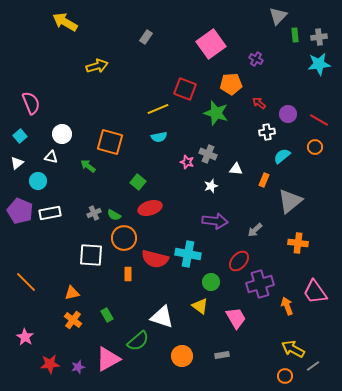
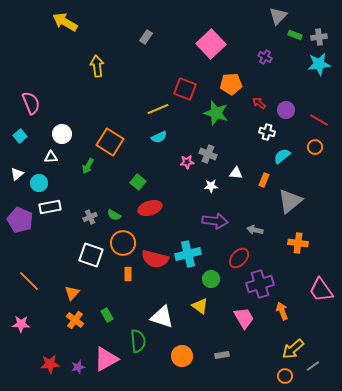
green rectangle at (295, 35): rotated 64 degrees counterclockwise
pink square at (211, 44): rotated 8 degrees counterclockwise
purple cross at (256, 59): moved 9 px right, 2 px up
yellow arrow at (97, 66): rotated 80 degrees counterclockwise
purple circle at (288, 114): moved 2 px left, 4 px up
white cross at (267, 132): rotated 21 degrees clockwise
cyan semicircle at (159, 137): rotated 14 degrees counterclockwise
orange square at (110, 142): rotated 16 degrees clockwise
white triangle at (51, 157): rotated 16 degrees counterclockwise
pink star at (187, 162): rotated 24 degrees counterclockwise
white triangle at (17, 163): moved 11 px down
green arrow at (88, 166): rotated 98 degrees counterclockwise
white triangle at (236, 169): moved 4 px down
cyan circle at (38, 181): moved 1 px right, 2 px down
white star at (211, 186): rotated 16 degrees clockwise
purple pentagon at (20, 211): moved 9 px down
white rectangle at (50, 213): moved 6 px up
gray cross at (94, 213): moved 4 px left, 4 px down
gray arrow at (255, 230): rotated 56 degrees clockwise
orange circle at (124, 238): moved 1 px left, 5 px down
cyan cross at (188, 254): rotated 25 degrees counterclockwise
white square at (91, 255): rotated 15 degrees clockwise
red ellipse at (239, 261): moved 3 px up
orange line at (26, 282): moved 3 px right, 1 px up
green circle at (211, 282): moved 3 px up
pink trapezoid at (315, 292): moved 6 px right, 2 px up
orange triangle at (72, 293): rotated 35 degrees counterclockwise
orange arrow at (287, 306): moved 5 px left, 5 px down
pink trapezoid at (236, 318): moved 8 px right
orange cross at (73, 320): moved 2 px right
pink star at (25, 337): moved 4 px left, 13 px up; rotated 30 degrees counterclockwise
green semicircle at (138, 341): rotated 55 degrees counterclockwise
yellow arrow at (293, 349): rotated 70 degrees counterclockwise
pink triangle at (108, 359): moved 2 px left
